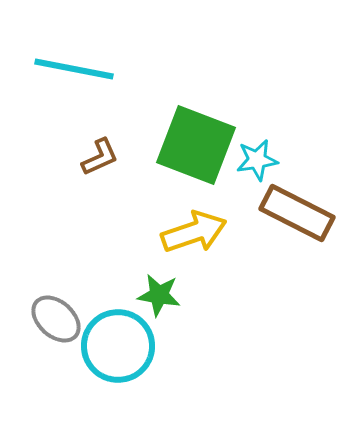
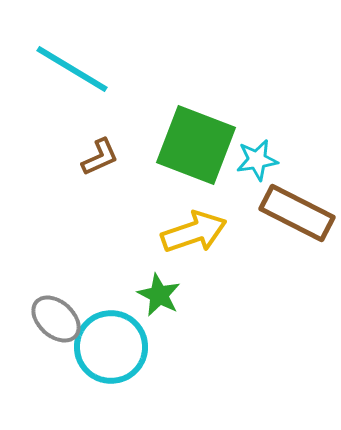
cyan line: moved 2 px left; rotated 20 degrees clockwise
green star: rotated 18 degrees clockwise
cyan circle: moved 7 px left, 1 px down
